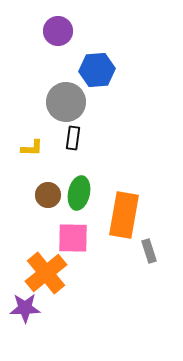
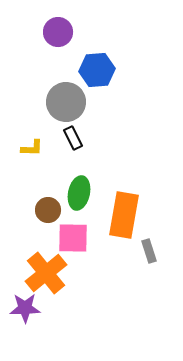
purple circle: moved 1 px down
black rectangle: rotated 35 degrees counterclockwise
brown circle: moved 15 px down
